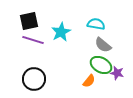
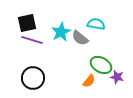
black square: moved 2 px left, 2 px down
purple line: moved 1 px left
gray semicircle: moved 23 px left, 7 px up
purple star: moved 4 px down
black circle: moved 1 px left, 1 px up
